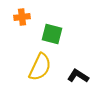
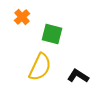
orange cross: rotated 35 degrees counterclockwise
